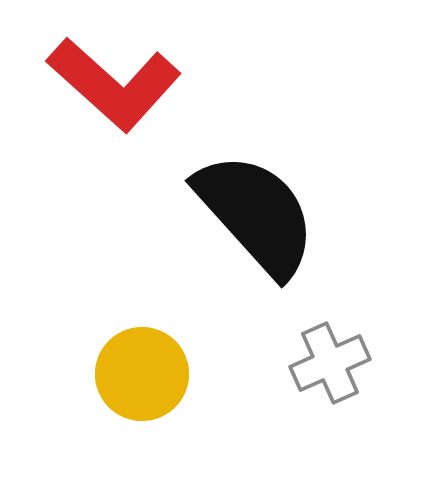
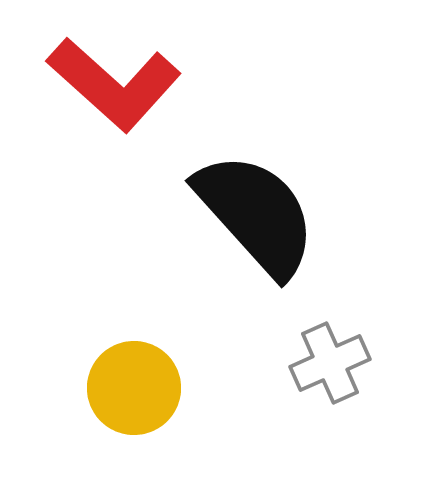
yellow circle: moved 8 px left, 14 px down
